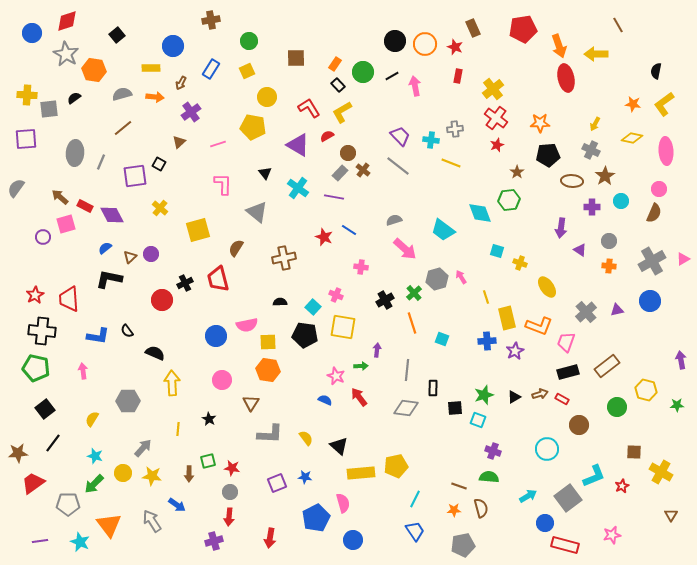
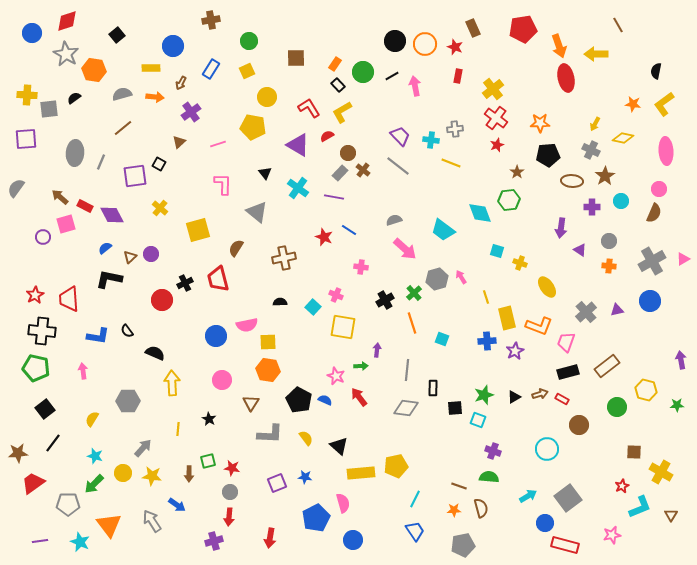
yellow diamond at (632, 138): moved 9 px left
black pentagon at (305, 335): moved 6 px left, 65 px down; rotated 20 degrees clockwise
cyan L-shape at (594, 476): moved 46 px right, 31 px down
